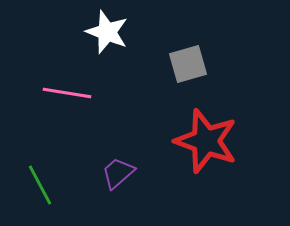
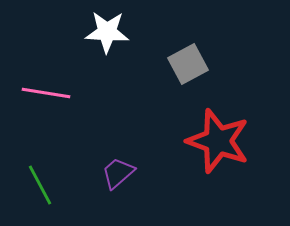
white star: rotated 18 degrees counterclockwise
gray square: rotated 12 degrees counterclockwise
pink line: moved 21 px left
red star: moved 12 px right
